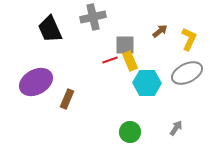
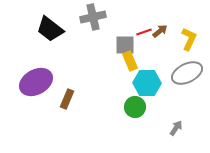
black trapezoid: rotated 28 degrees counterclockwise
red line: moved 34 px right, 28 px up
green circle: moved 5 px right, 25 px up
